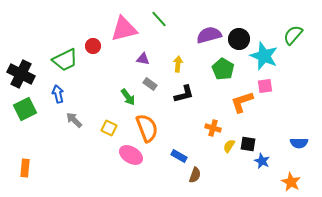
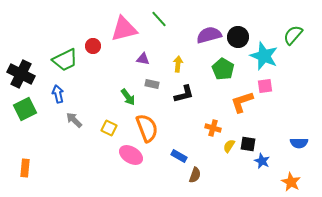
black circle: moved 1 px left, 2 px up
gray rectangle: moved 2 px right; rotated 24 degrees counterclockwise
